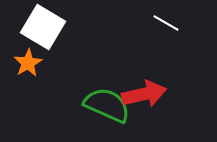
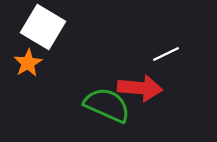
white line: moved 31 px down; rotated 56 degrees counterclockwise
red arrow: moved 4 px left, 6 px up; rotated 18 degrees clockwise
